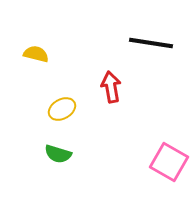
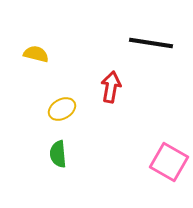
red arrow: rotated 20 degrees clockwise
green semicircle: rotated 68 degrees clockwise
